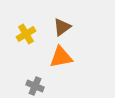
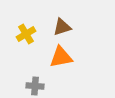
brown triangle: rotated 18 degrees clockwise
gray cross: rotated 18 degrees counterclockwise
